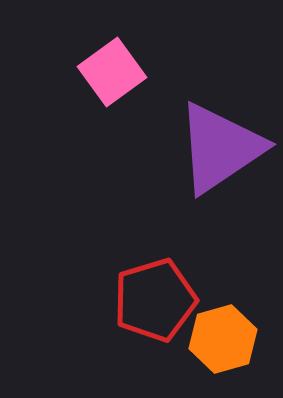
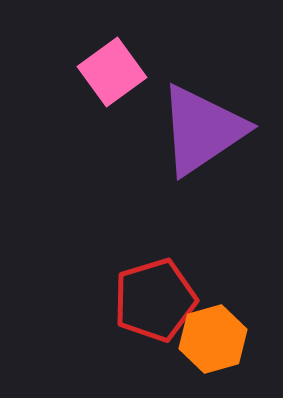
purple triangle: moved 18 px left, 18 px up
orange hexagon: moved 10 px left
